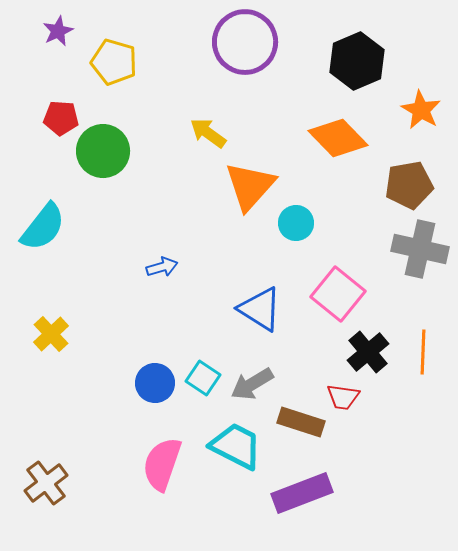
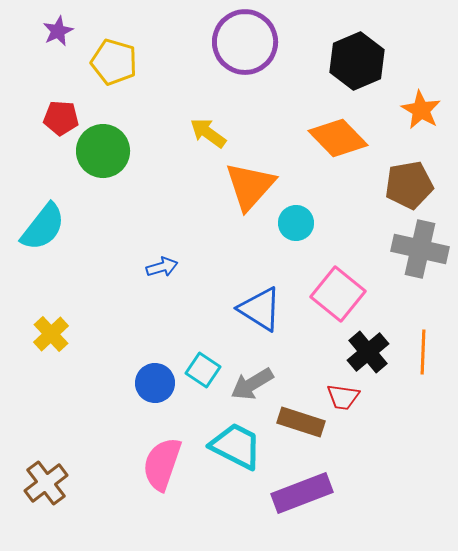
cyan square: moved 8 px up
